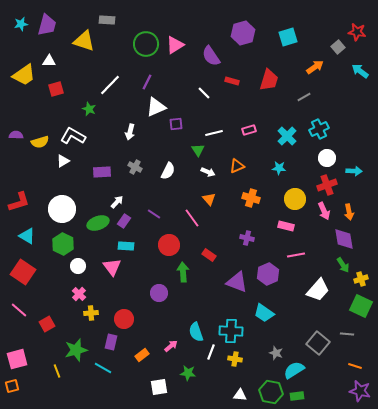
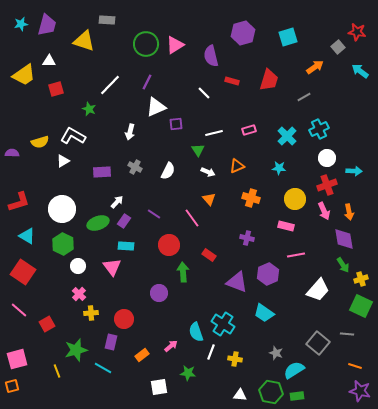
purple semicircle at (211, 56): rotated 20 degrees clockwise
purple semicircle at (16, 135): moved 4 px left, 18 px down
cyan cross at (231, 331): moved 8 px left, 7 px up; rotated 30 degrees clockwise
